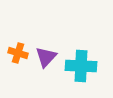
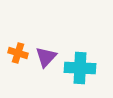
cyan cross: moved 1 px left, 2 px down
